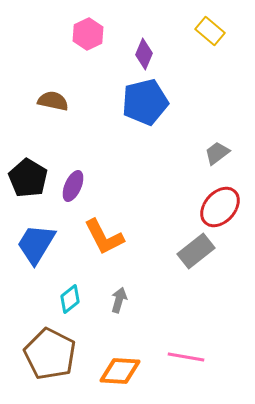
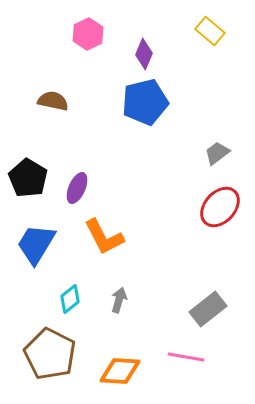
purple ellipse: moved 4 px right, 2 px down
gray rectangle: moved 12 px right, 58 px down
